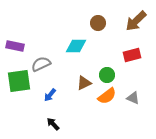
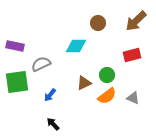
green square: moved 2 px left, 1 px down
